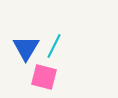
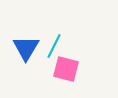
pink square: moved 22 px right, 8 px up
